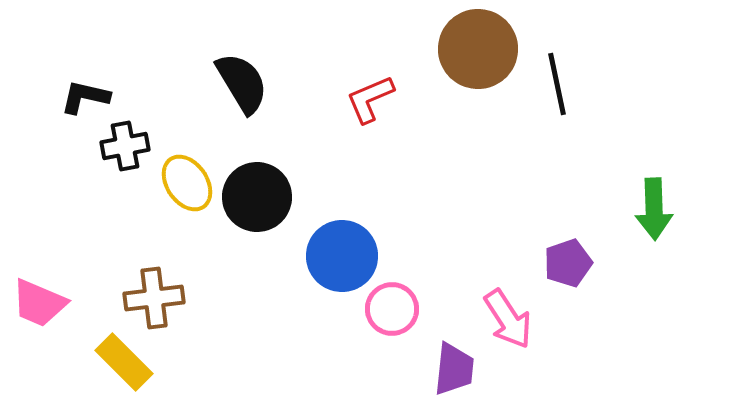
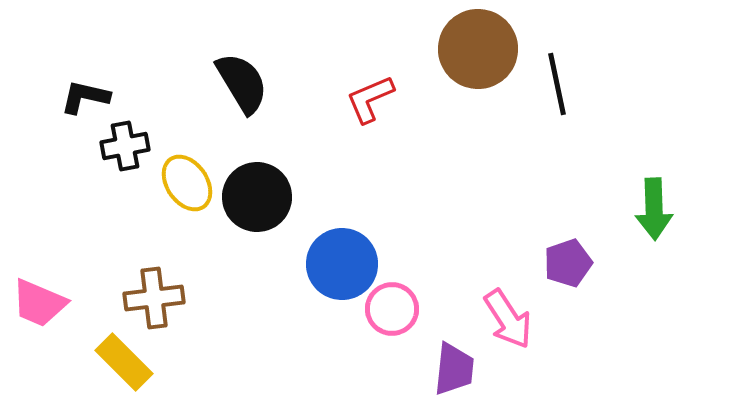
blue circle: moved 8 px down
